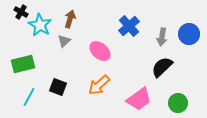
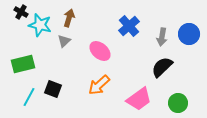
brown arrow: moved 1 px left, 1 px up
cyan star: rotated 15 degrees counterclockwise
black square: moved 5 px left, 2 px down
